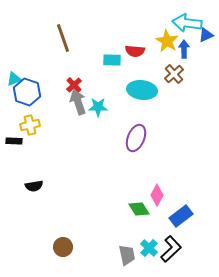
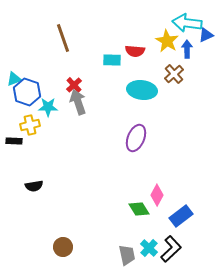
blue arrow: moved 3 px right
cyan star: moved 50 px left
